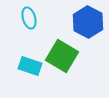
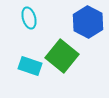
green square: rotated 8 degrees clockwise
